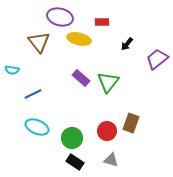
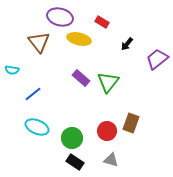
red rectangle: rotated 32 degrees clockwise
blue line: rotated 12 degrees counterclockwise
